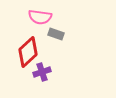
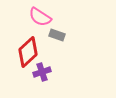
pink semicircle: rotated 25 degrees clockwise
gray rectangle: moved 1 px right, 1 px down
